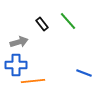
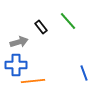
black rectangle: moved 1 px left, 3 px down
blue line: rotated 49 degrees clockwise
